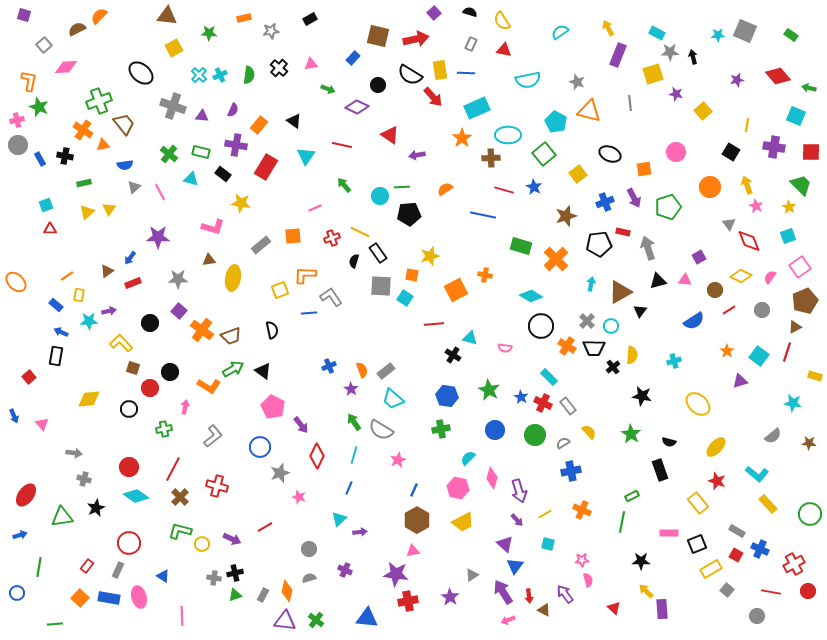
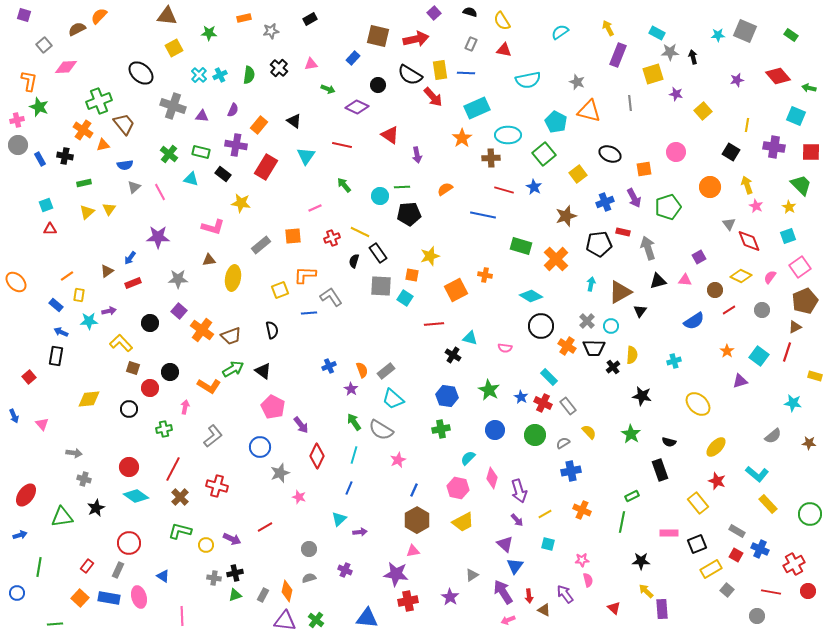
purple arrow at (417, 155): rotated 91 degrees counterclockwise
yellow circle at (202, 544): moved 4 px right, 1 px down
